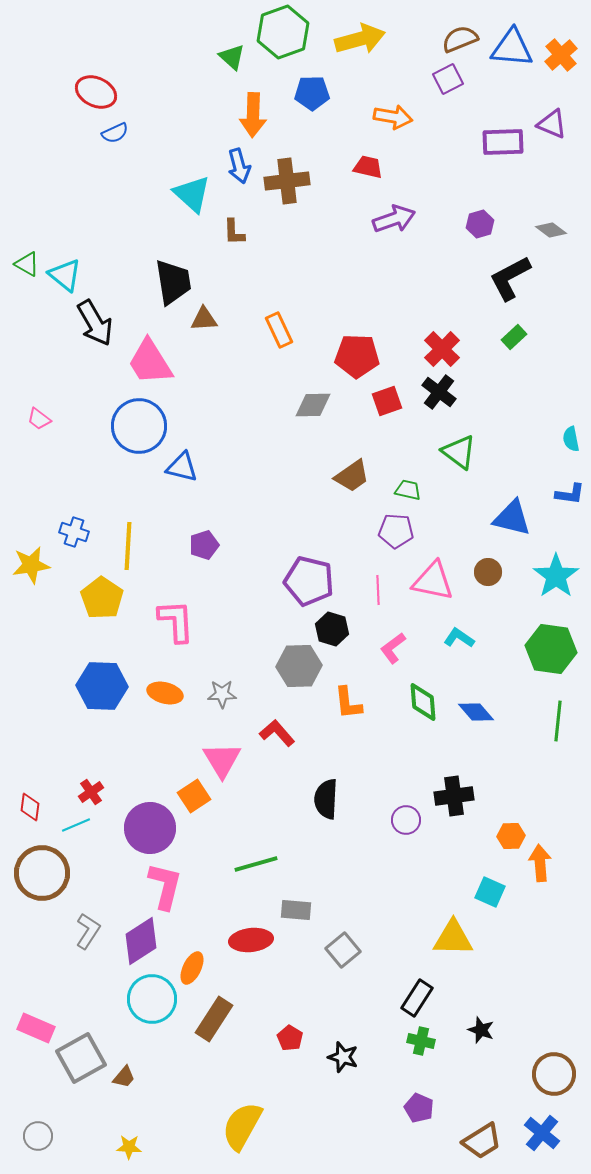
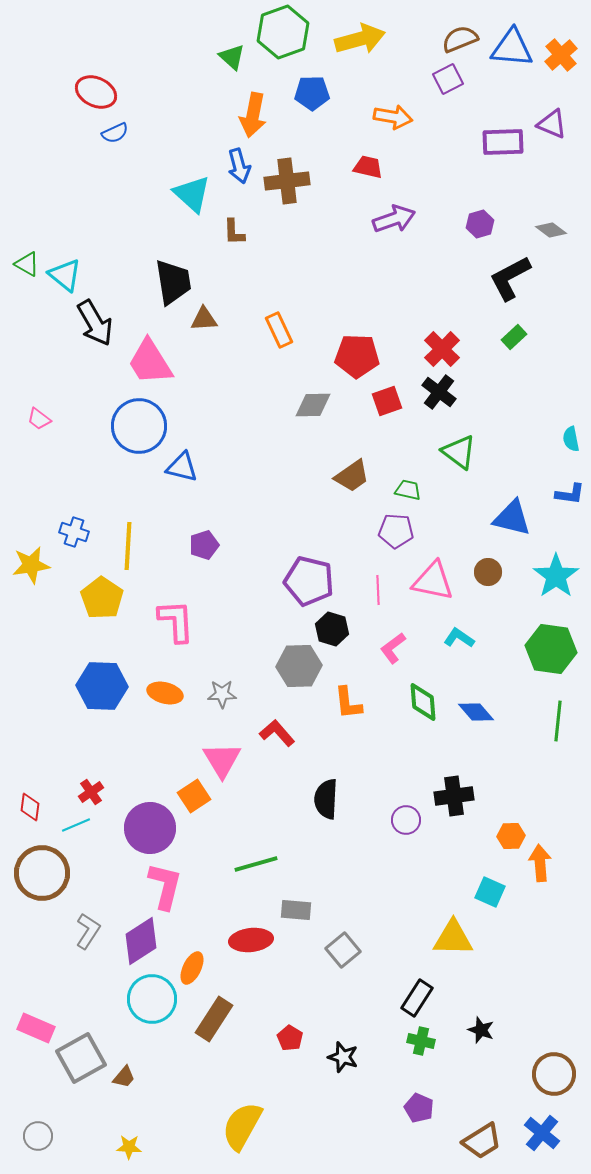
orange arrow at (253, 115): rotated 9 degrees clockwise
